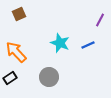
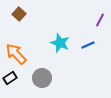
brown square: rotated 24 degrees counterclockwise
orange arrow: moved 2 px down
gray circle: moved 7 px left, 1 px down
